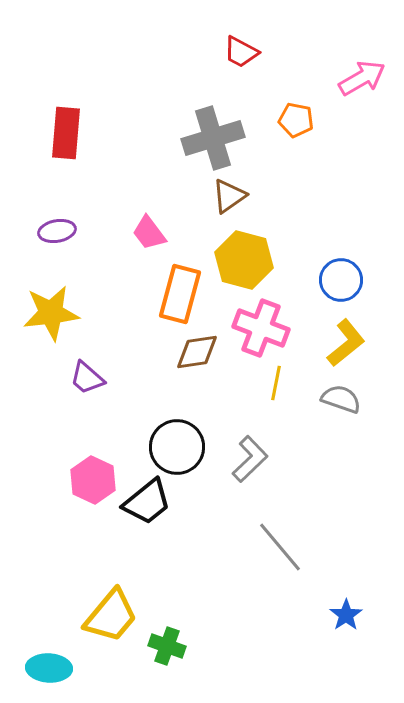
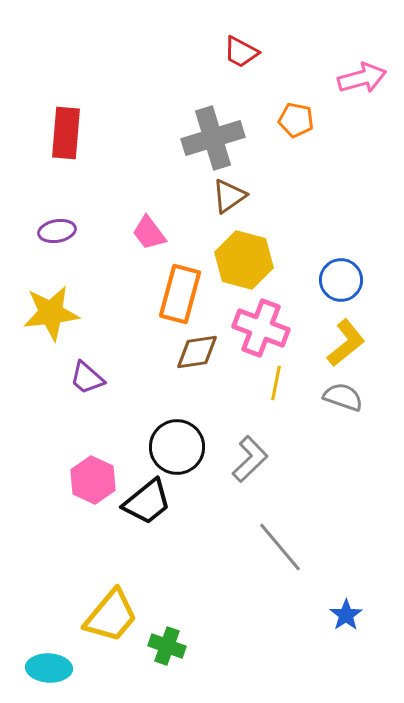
pink arrow: rotated 15 degrees clockwise
gray semicircle: moved 2 px right, 2 px up
